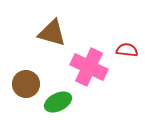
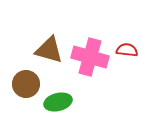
brown triangle: moved 3 px left, 17 px down
pink cross: moved 1 px right, 10 px up; rotated 9 degrees counterclockwise
green ellipse: rotated 12 degrees clockwise
